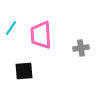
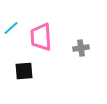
cyan line: rotated 14 degrees clockwise
pink trapezoid: moved 2 px down
